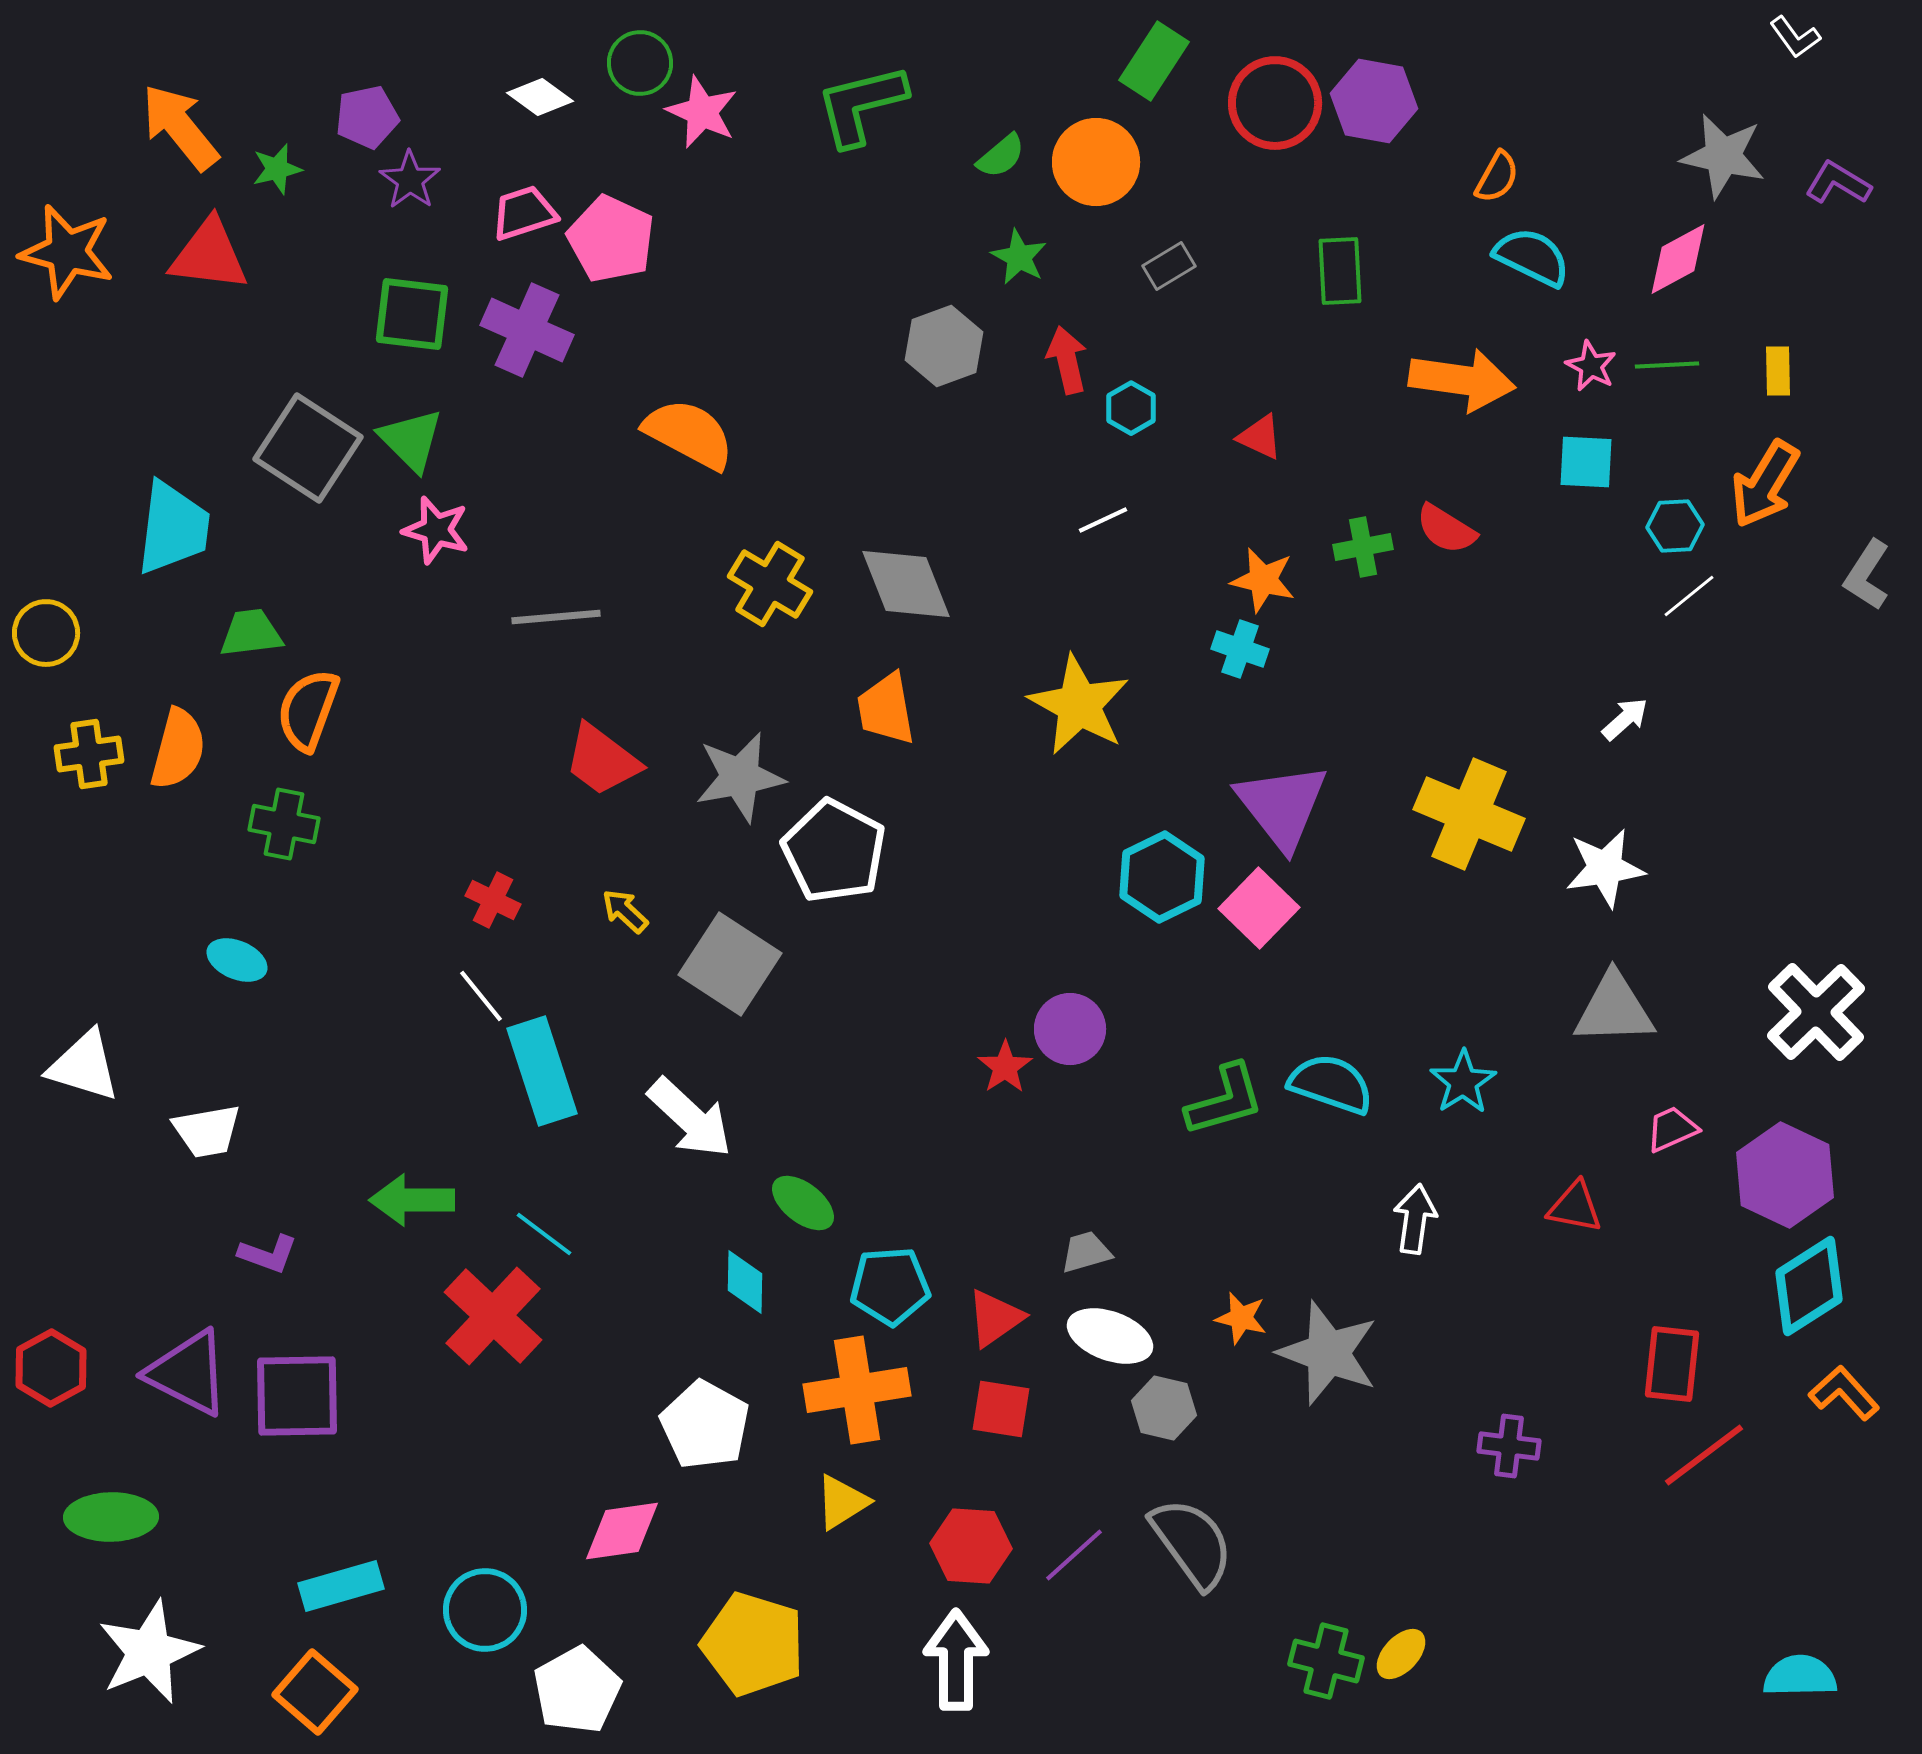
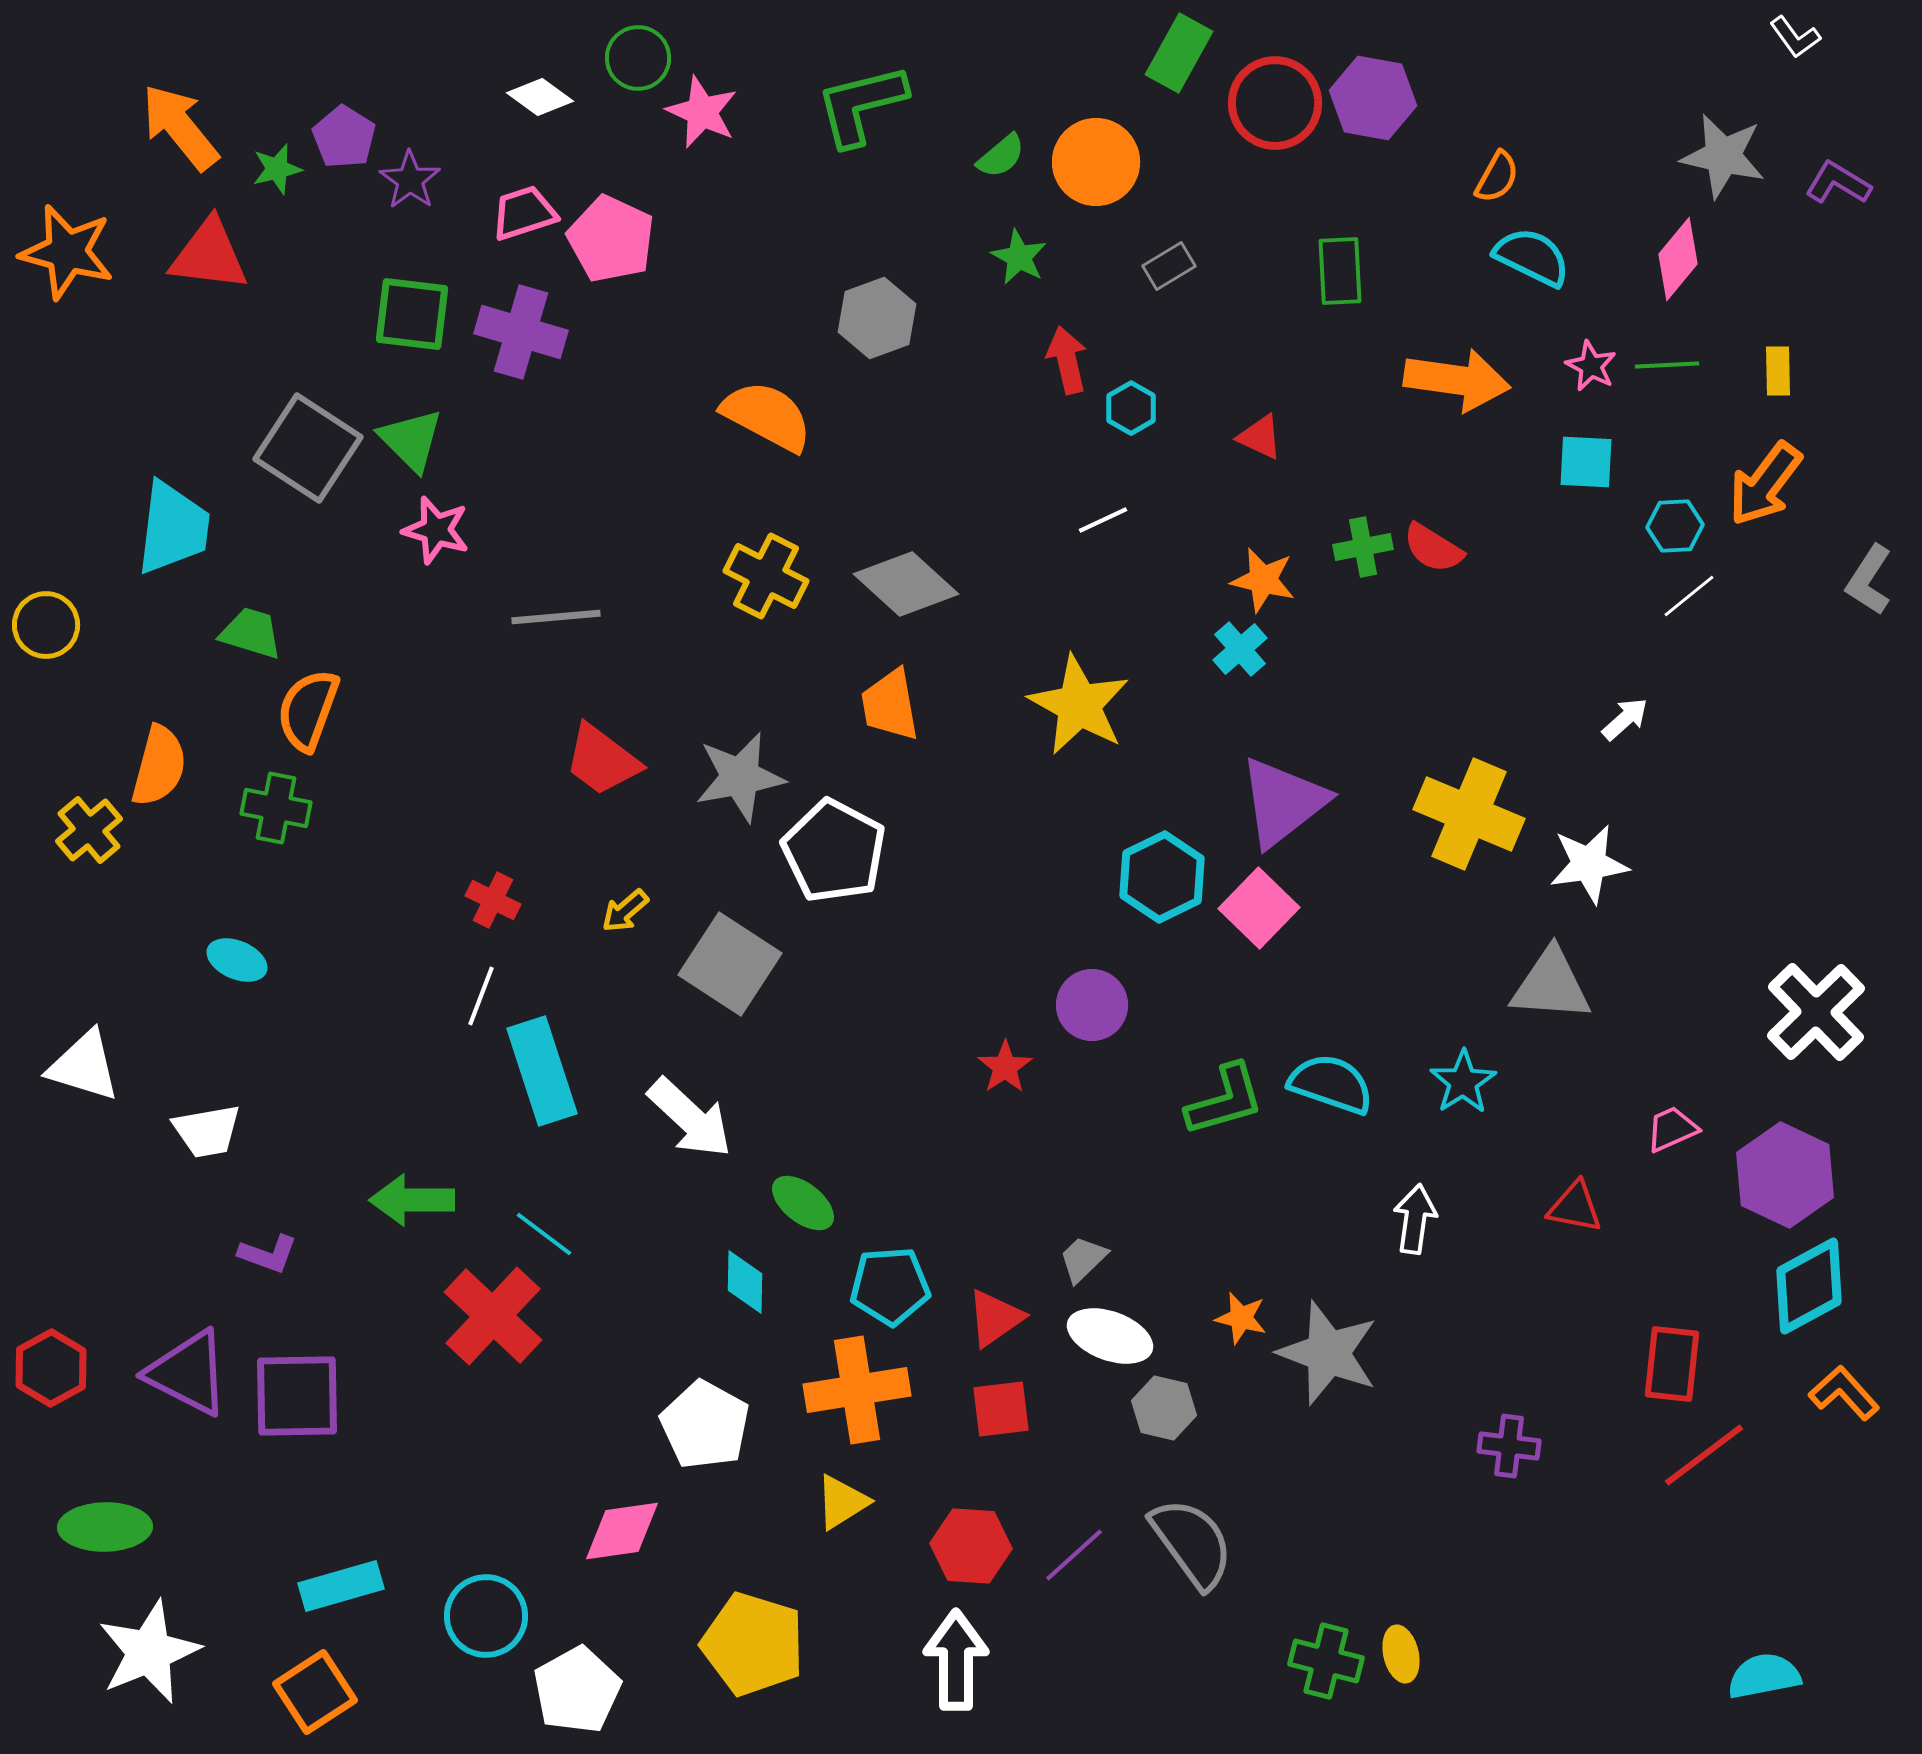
green rectangle at (1154, 61): moved 25 px right, 8 px up; rotated 4 degrees counterclockwise
green circle at (640, 63): moved 2 px left, 5 px up
purple hexagon at (1374, 101): moved 1 px left, 3 px up
purple pentagon at (367, 117): moved 23 px left, 20 px down; rotated 28 degrees counterclockwise
pink diamond at (1678, 259): rotated 22 degrees counterclockwise
purple cross at (527, 330): moved 6 px left, 2 px down; rotated 8 degrees counterclockwise
gray hexagon at (944, 346): moved 67 px left, 28 px up
orange arrow at (1462, 380): moved 5 px left
orange semicircle at (689, 434): moved 78 px right, 18 px up
orange arrow at (1765, 484): rotated 6 degrees clockwise
red semicircle at (1446, 529): moved 13 px left, 19 px down
gray L-shape at (1867, 575): moved 2 px right, 5 px down
yellow cross at (770, 584): moved 4 px left, 8 px up; rotated 4 degrees counterclockwise
gray diamond at (906, 584): rotated 26 degrees counterclockwise
yellow circle at (46, 633): moved 8 px up
green trapezoid at (251, 633): rotated 24 degrees clockwise
cyan cross at (1240, 649): rotated 30 degrees clockwise
orange trapezoid at (886, 709): moved 4 px right, 4 px up
orange semicircle at (178, 749): moved 19 px left, 17 px down
yellow cross at (89, 754): moved 76 px down; rotated 32 degrees counterclockwise
purple triangle at (1282, 806): moved 1 px right, 4 px up; rotated 30 degrees clockwise
green cross at (284, 824): moved 8 px left, 16 px up
white star at (1605, 868): moved 16 px left, 4 px up
yellow arrow at (625, 911): rotated 84 degrees counterclockwise
white line at (481, 996): rotated 60 degrees clockwise
gray triangle at (1614, 1009): moved 63 px left, 24 px up; rotated 6 degrees clockwise
purple circle at (1070, 1029): moved 22 px right, 24 px up
gray trapezoid at (1086, 1252): moved 3 px left, 7 px down; rotated 28 degrees counterclockwise
cyan diamond at (1809, 1286): rotated 4 degrees clockwise
red square at (1001, 1409): rotated 16 degrees counterclockwise
green ellipse at (111, 1517): moved 6 px left, 10 px down
cyan circle at (485, 1610): moved 1 px right, 6 px down
yellow ellipse at (1401, 1654): rotated 56 degrees counterclockwise
cyan semicircle at (1800, 1676): moved 36 px left; rotated 10 degrees counterclockwise
orange square at (315, 1692): rotated 16 degrees clockwise
